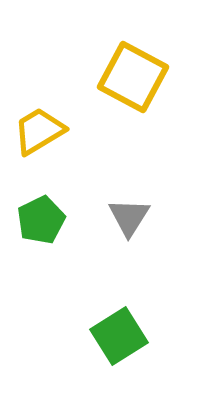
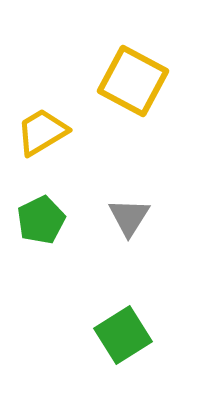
yellow square: moved 4 px down
yellow trapezoid: moved 3 px right, 1 px down
green square: moved 4 px right, 1 px up
